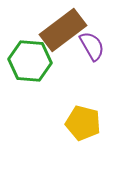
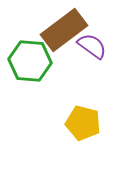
brown rectangle: moved 1 px right
purple semicircle: rotated 24 degrees counterclockwise
